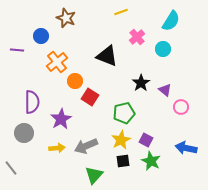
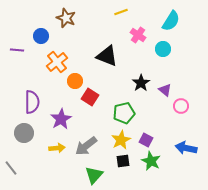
pink cross: moved 1 px right, 2 px up; rotated 14 degrees counterclockwise
pink circle: moved 1 px up
gray arrow: rotated 15 degrees counterclockwise
